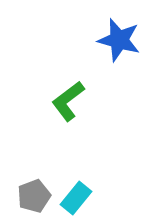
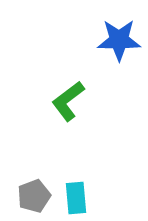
blue star: rotated 15 degrees counterclockwise
cyan rectangle: rotated 44 degrees counterclockwise
